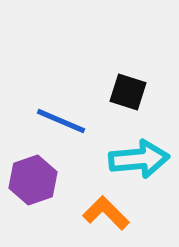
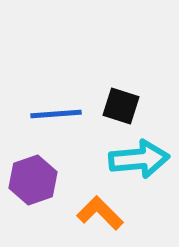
black square: moved 7 px left, 14 px down
blue line: moved 5 px left, 7 px up; rotated 27 degrees counterclockwise
orange L-shape: moved 6 px left
